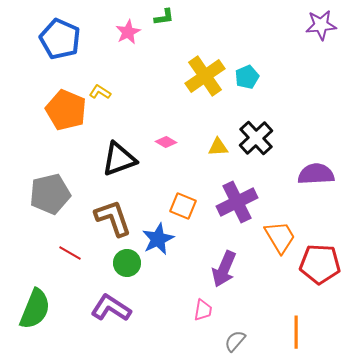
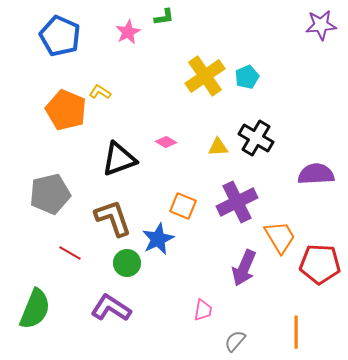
blue pentagon: moved 3 px up
black cross: rotated 16 degrees counterclockwise
purple arrow: moved 20 px right, 1 px up
